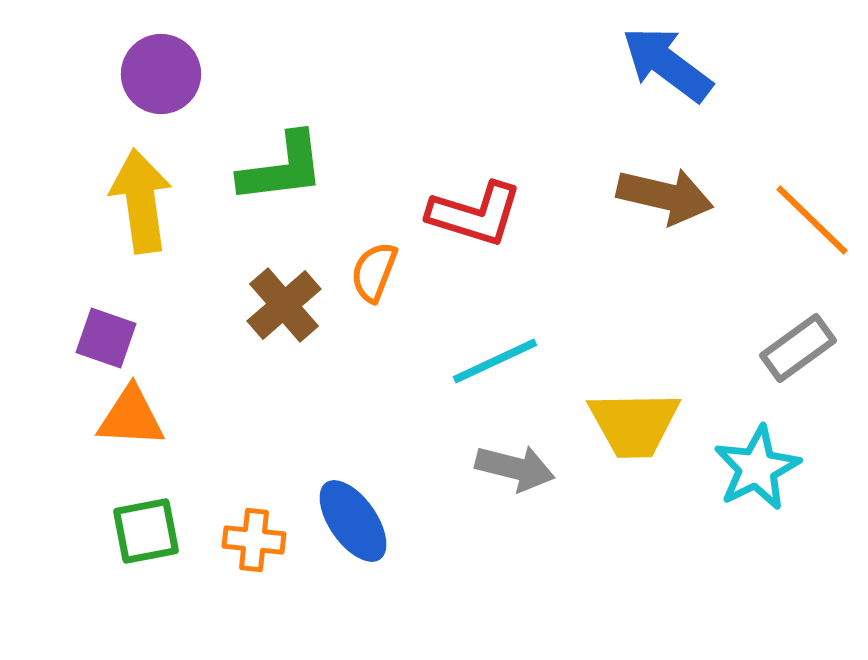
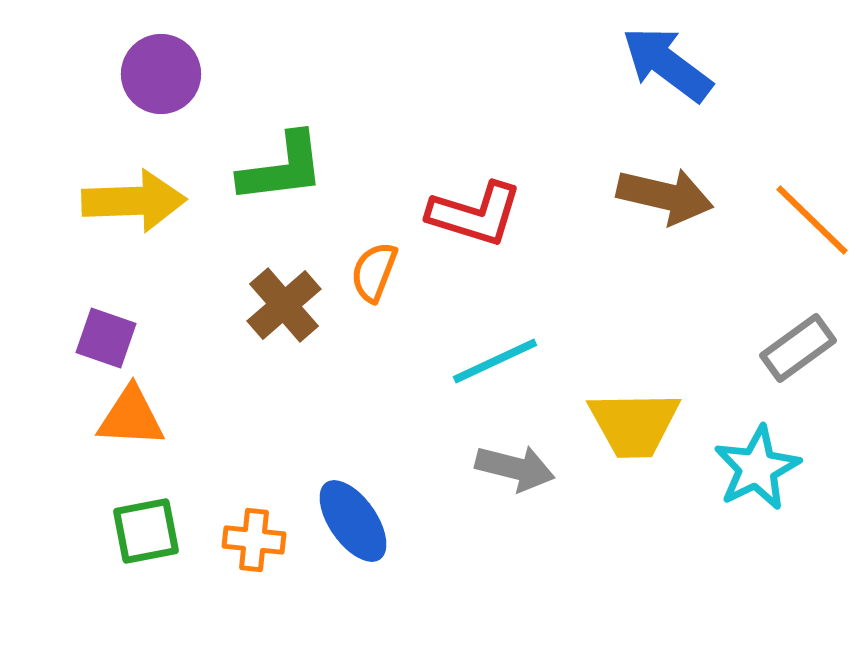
yellow arrow: moved 7 px left; rotated 96 degrees clockwise
